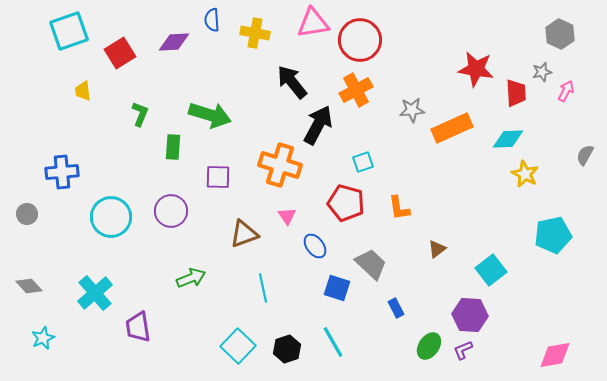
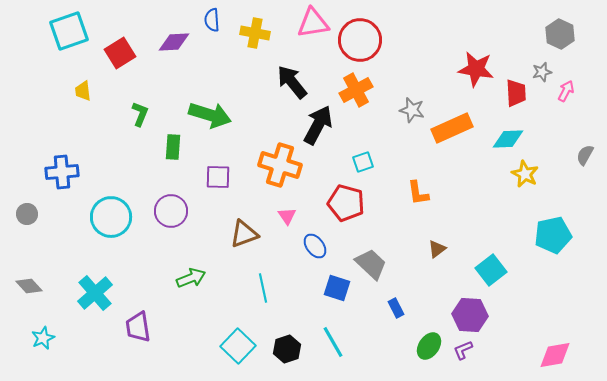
gray star at (412, 110): rotated 20 degrees clockwise
orange L-shape at (399, 208): moved 19 px right, 15 px up
